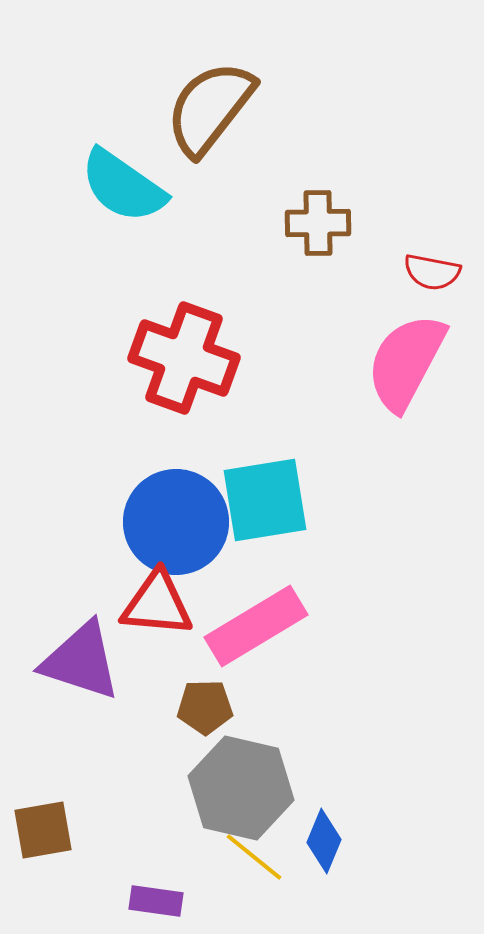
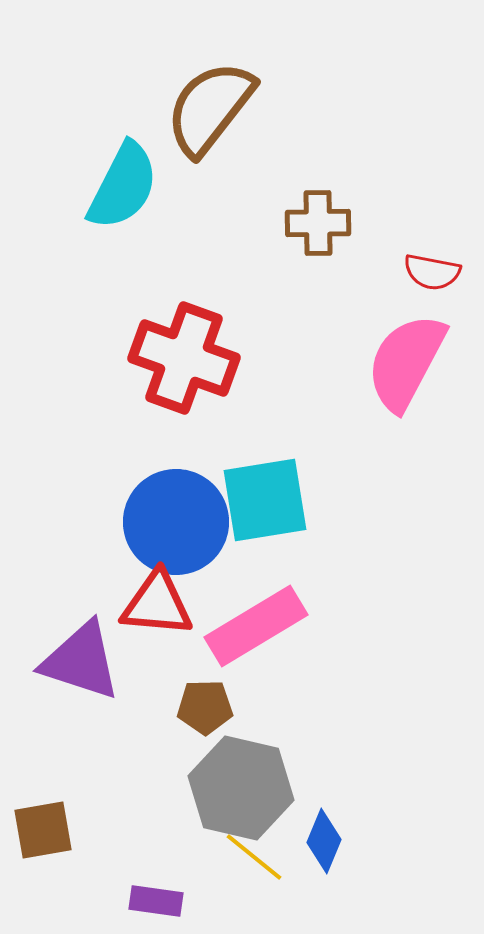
cyan semicircle: rotated 98 degrees counterclockwise
